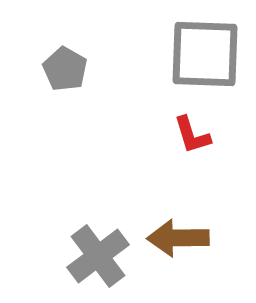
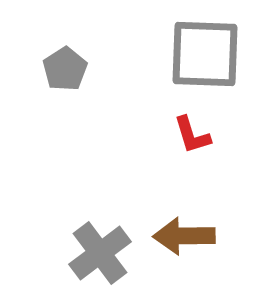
gray pentagon: rotated 9 degrees clockwise
brown arrow: moved 6 px right, 2 px up
gray cross: moved 2 px right, 3 px up
